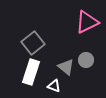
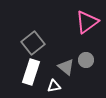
pink triangle: rotated 10 degrees counterclockwise
white triangle: rotated 32 degrees counterclockwise
